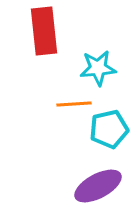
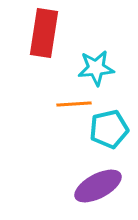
red rectangle: moved 2 px down; rotated 15 degrees clockwise
cyan star: moved 2 px left
